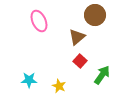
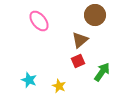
pink ellipse: rotated 15 degrees counterclockwise
brown triangle: moved 3 px right, 3 px down
red square: moved 2 px left; rotated 24 degrees clockwise
green arrow: moved 3 px up
cyan star: rotated 21 degrees clockwise
